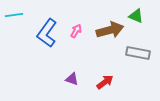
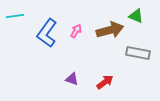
cyan line: moved 1 px right, 1 px down
